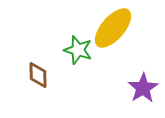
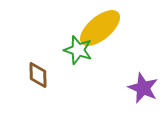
yellow ellipse: moved 13 px left; rotated 9 degrees clockwise
purple star: rotated 16 degrees counterclockwise
